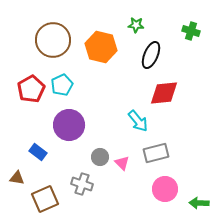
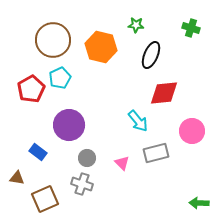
green cross: moved 3 px up
cyan pentagon: moved 2 px left, 7 px up
gray circle: moved 13 px left, 1 px down
pink circle: moved 27 px right, 58 px up
